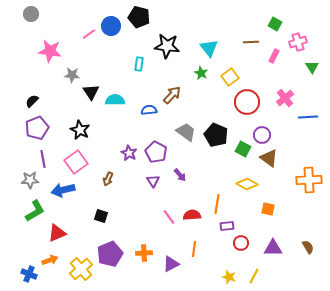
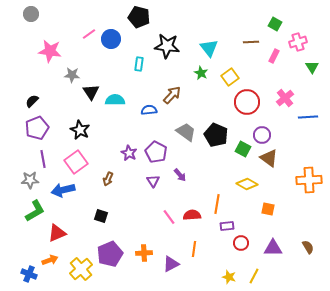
blue circle at (111, 26): moved 13 px down
